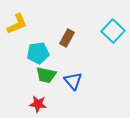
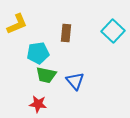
brown rectangle: moved 1 px left, 5 px up; rotated 24 degrees counterclockwise
blue triangle: moved 2 px right
